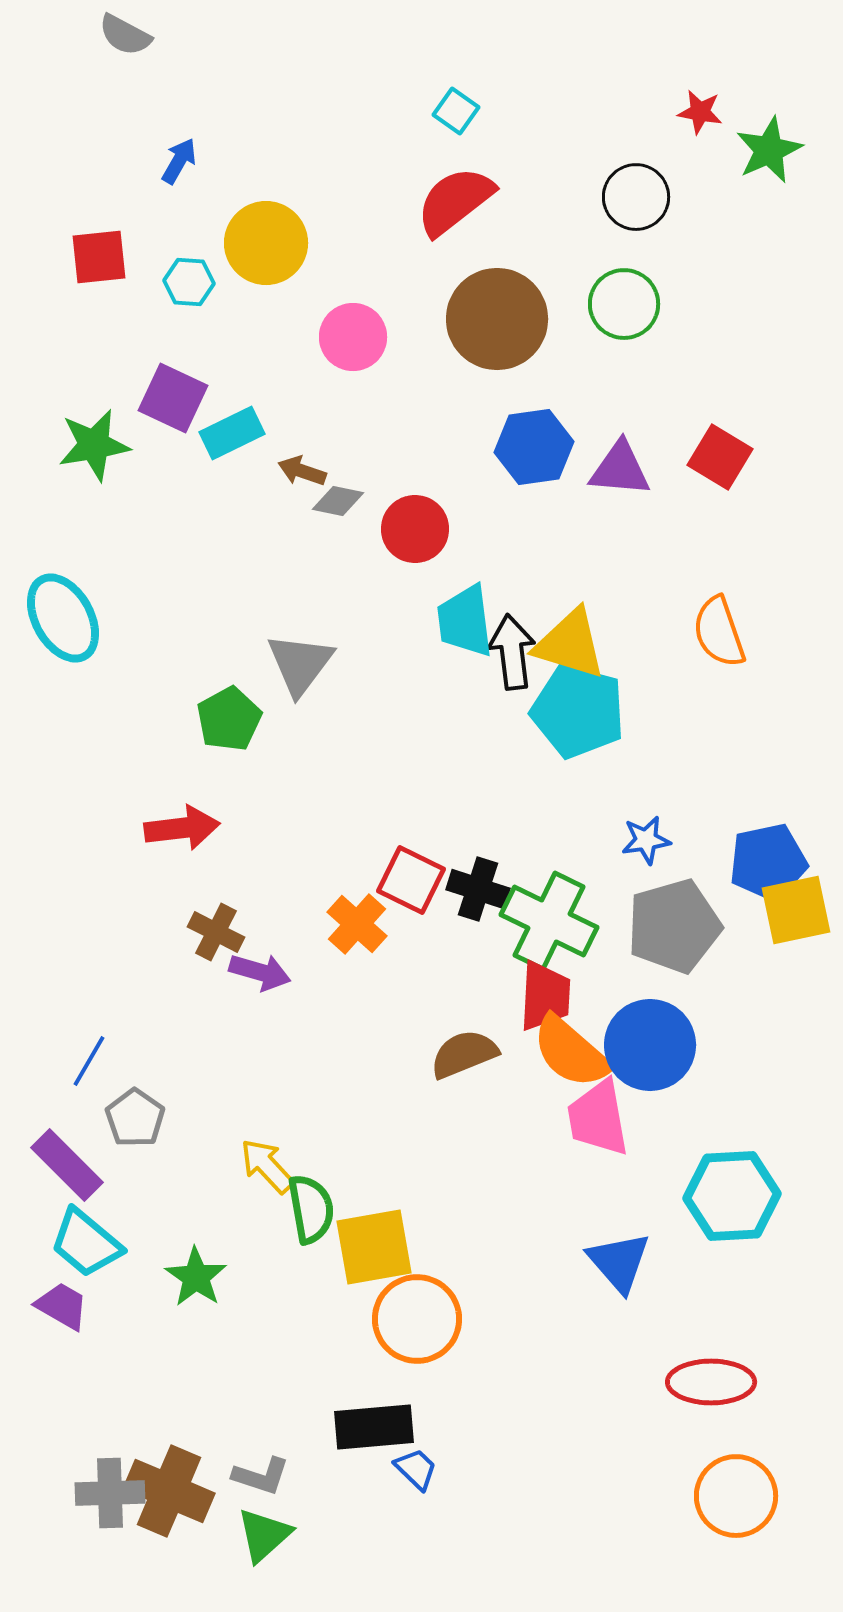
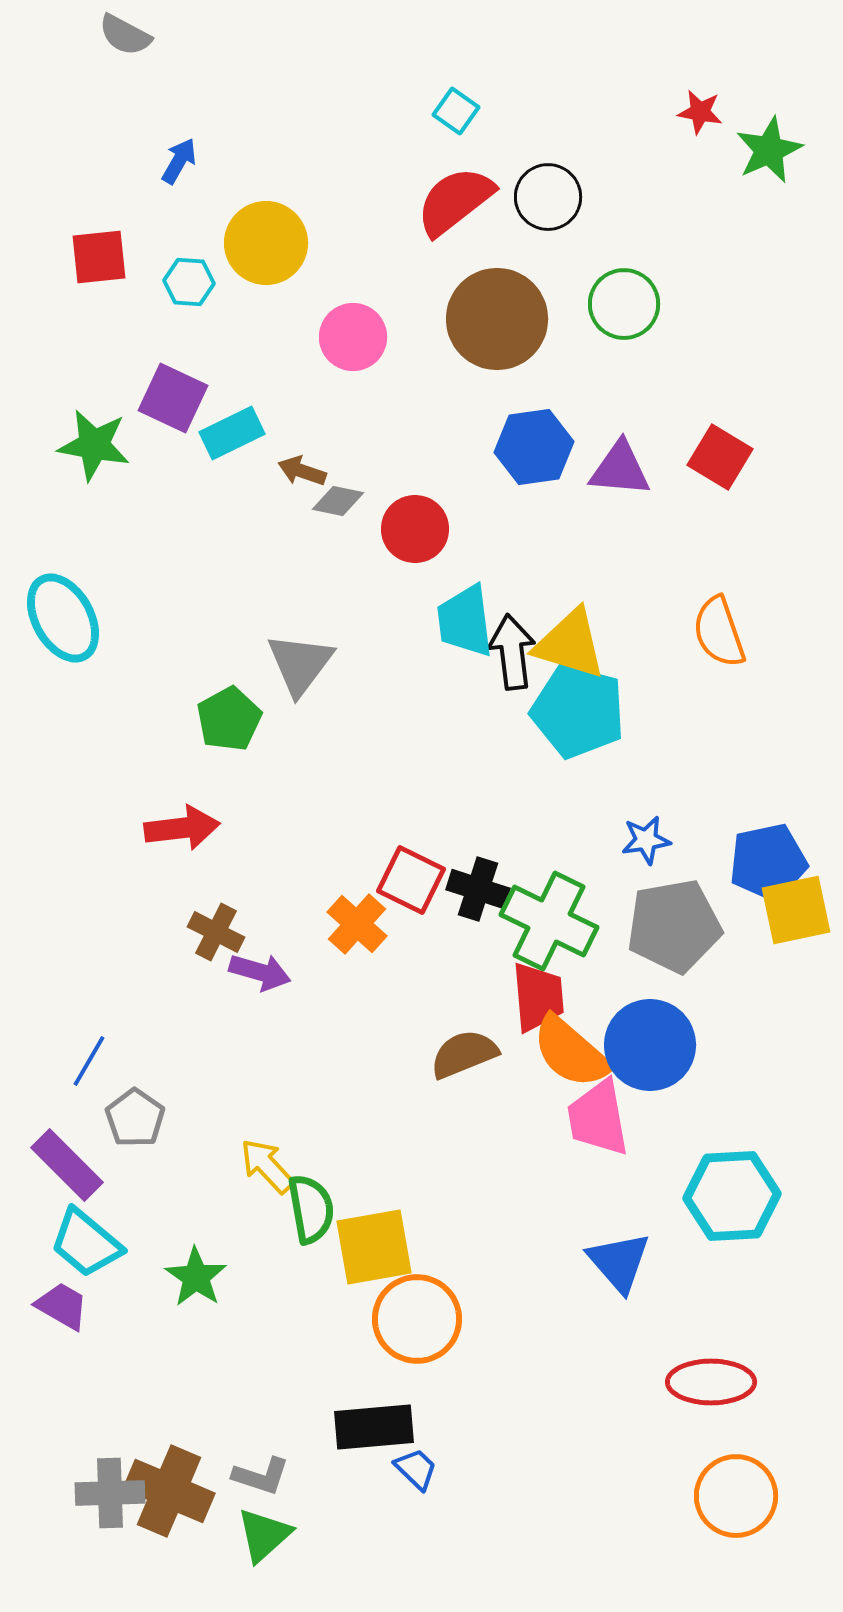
black circle at (636, 197): moved 88 px left
green star at (94, 445): rotated 20 degrees clockwise
gray pentagon at (674, 926): rotated 6 degrees clockwise
red trapezoid at (545, 996): moved 7 px left, 1 px down; rotated 8 degrees counterclockwise
